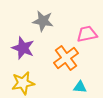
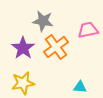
pink trapezoid: moved 1 px right, 4 px up
purple star: rotated 15 degrees clockwise
orange cross: moved 10 px left, 11 px up
